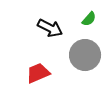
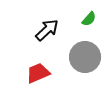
black arrow: moved 3 px left, 2 px down; rotated 70 degrees counterclockwise
gray circle: moved 2 px down
